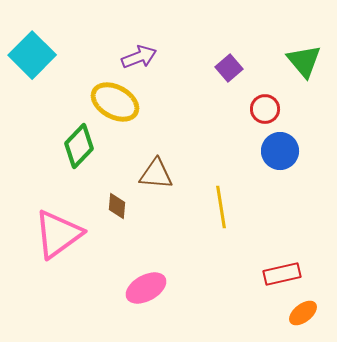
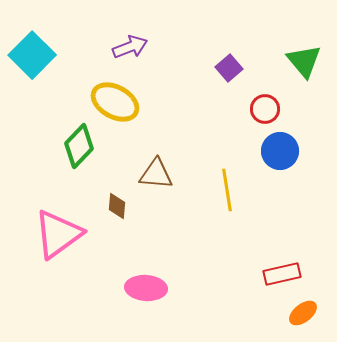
purple arrow: moved 9 px left, 10 px up
yellow line: moved 6 px right, 17 px up
pink ellipse: rotated 33 degrees clockwise
